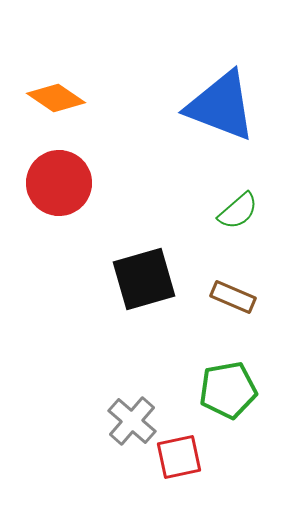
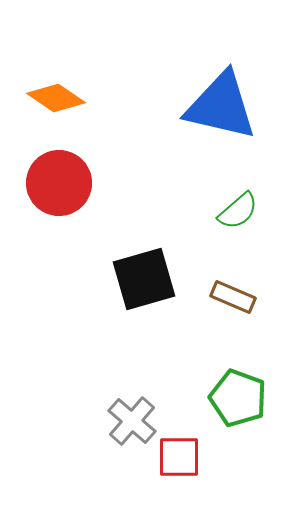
blue triangle: rotated 8 degrees counterclockwise
green pentagon: moved 10 px right, 8 px down; rotated 30 degrees clockwise
red square: rotated 12 degrees clockwise
